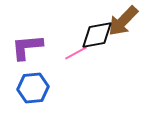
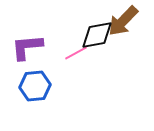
blue hexagon: moved 2 px right, 2 px up
